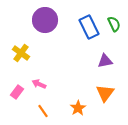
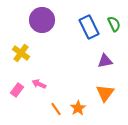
purple circle: moved 3 px left
pink rectangle: moved 2 px up
orange line: moved 13 px right, 2 px up
